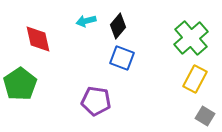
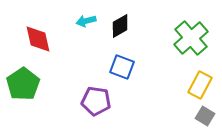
black diamond: moved 2 px right; rotated 20 degrees clockwise
blue square: moved 9 px down
yellow rectangle: moved 5 px right, 6 px down
green pentagon: moved 3 px right
